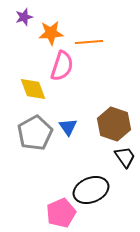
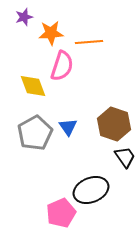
yellow diamond: moved 3 px up
